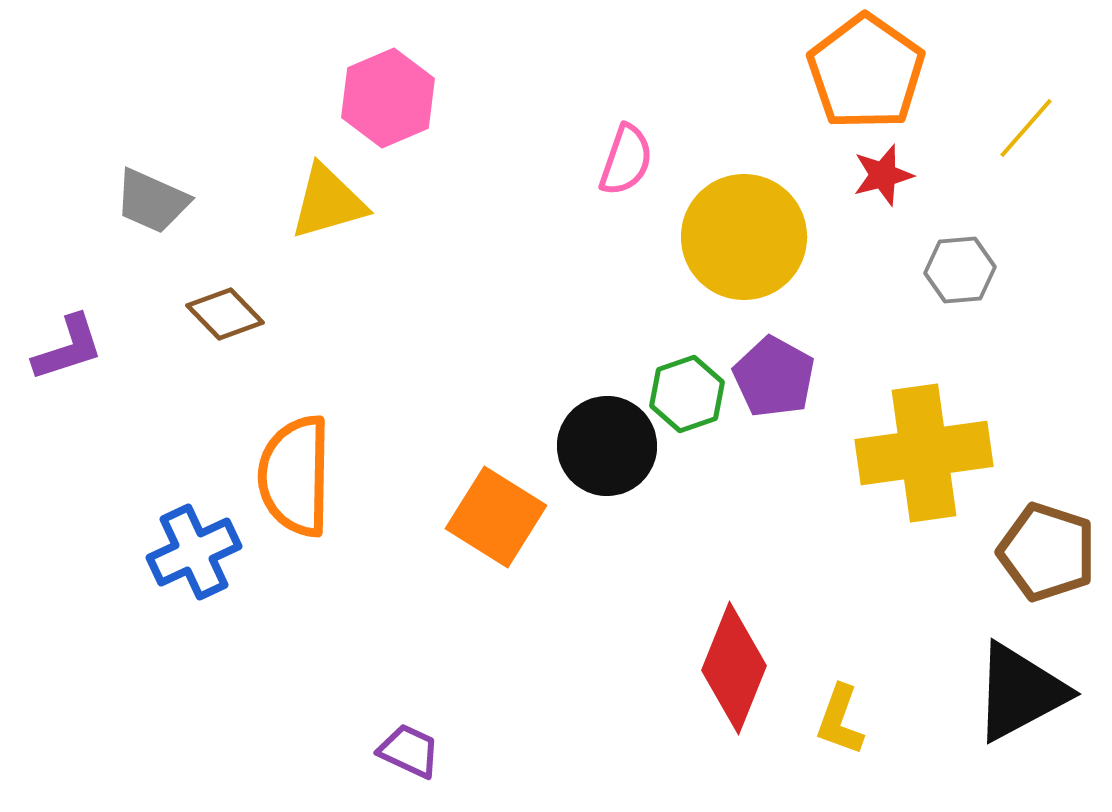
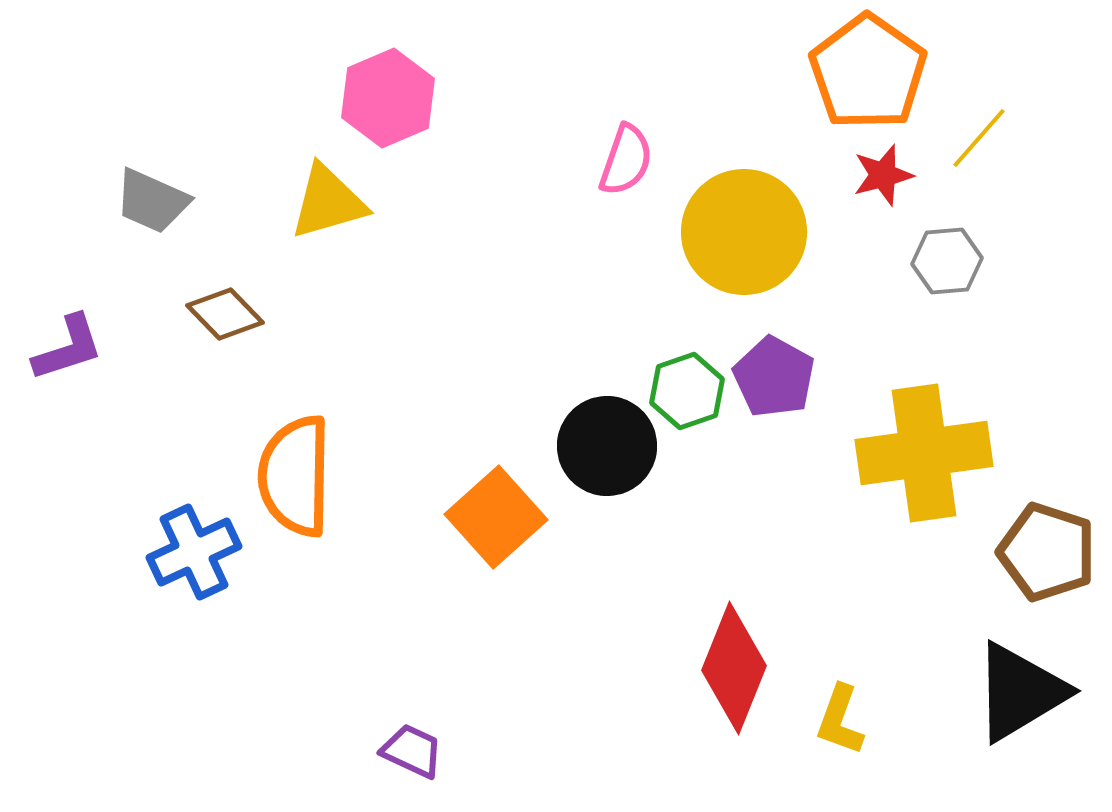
orange pentagon: moved 2 px right
yellow line: moved 47 px left, 10 px down
yellow circle: moved 5 px up
gray hexagon: moved 13 px left, 9 px up
green hexagon: moved 3 px up
orange square: rotated 16 degrees clockwise
black triangle: rotated 3 degrees counterclockwise
purple trapezoid: moved 3 px right
